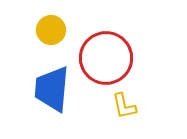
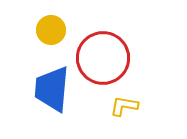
red circle: moved 3 px left
yellow L-shape: rotated 112 degrees clockwise
